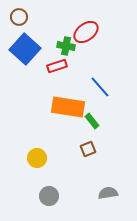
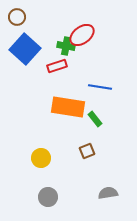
brown circle: moved 2 px left
red ellipse: moved 4 px left, 3 px down
blue line: rotated 40 degrees counterclockwise
green rectangle: moved 3 px right, 2 px up
brown square: moved 1 px left, 2 px down
yellow circle: moved 4 px right
gray circle: moved 1 px left, 1 px down
